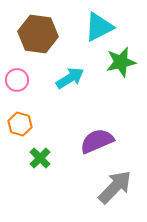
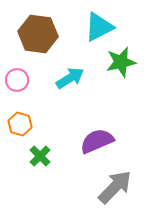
green cross: moved 2 px up
